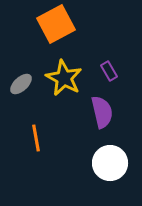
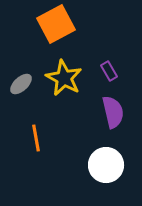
purple semicircle: moved 11 px right
white circle: moved 4 px left, 2 px down
